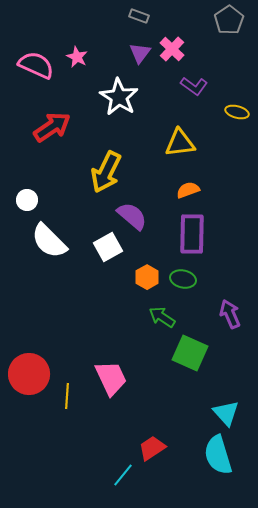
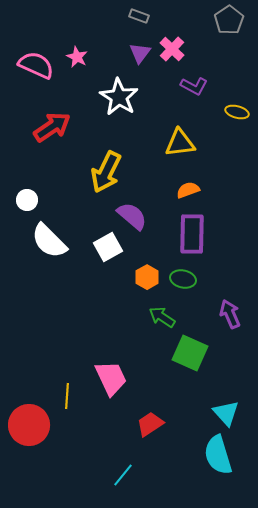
purple L-shape: rotated 8 degrees counterclockwise
red circle: moved 51 px down
red trapezoid: moved 2 px left, 24 px up
